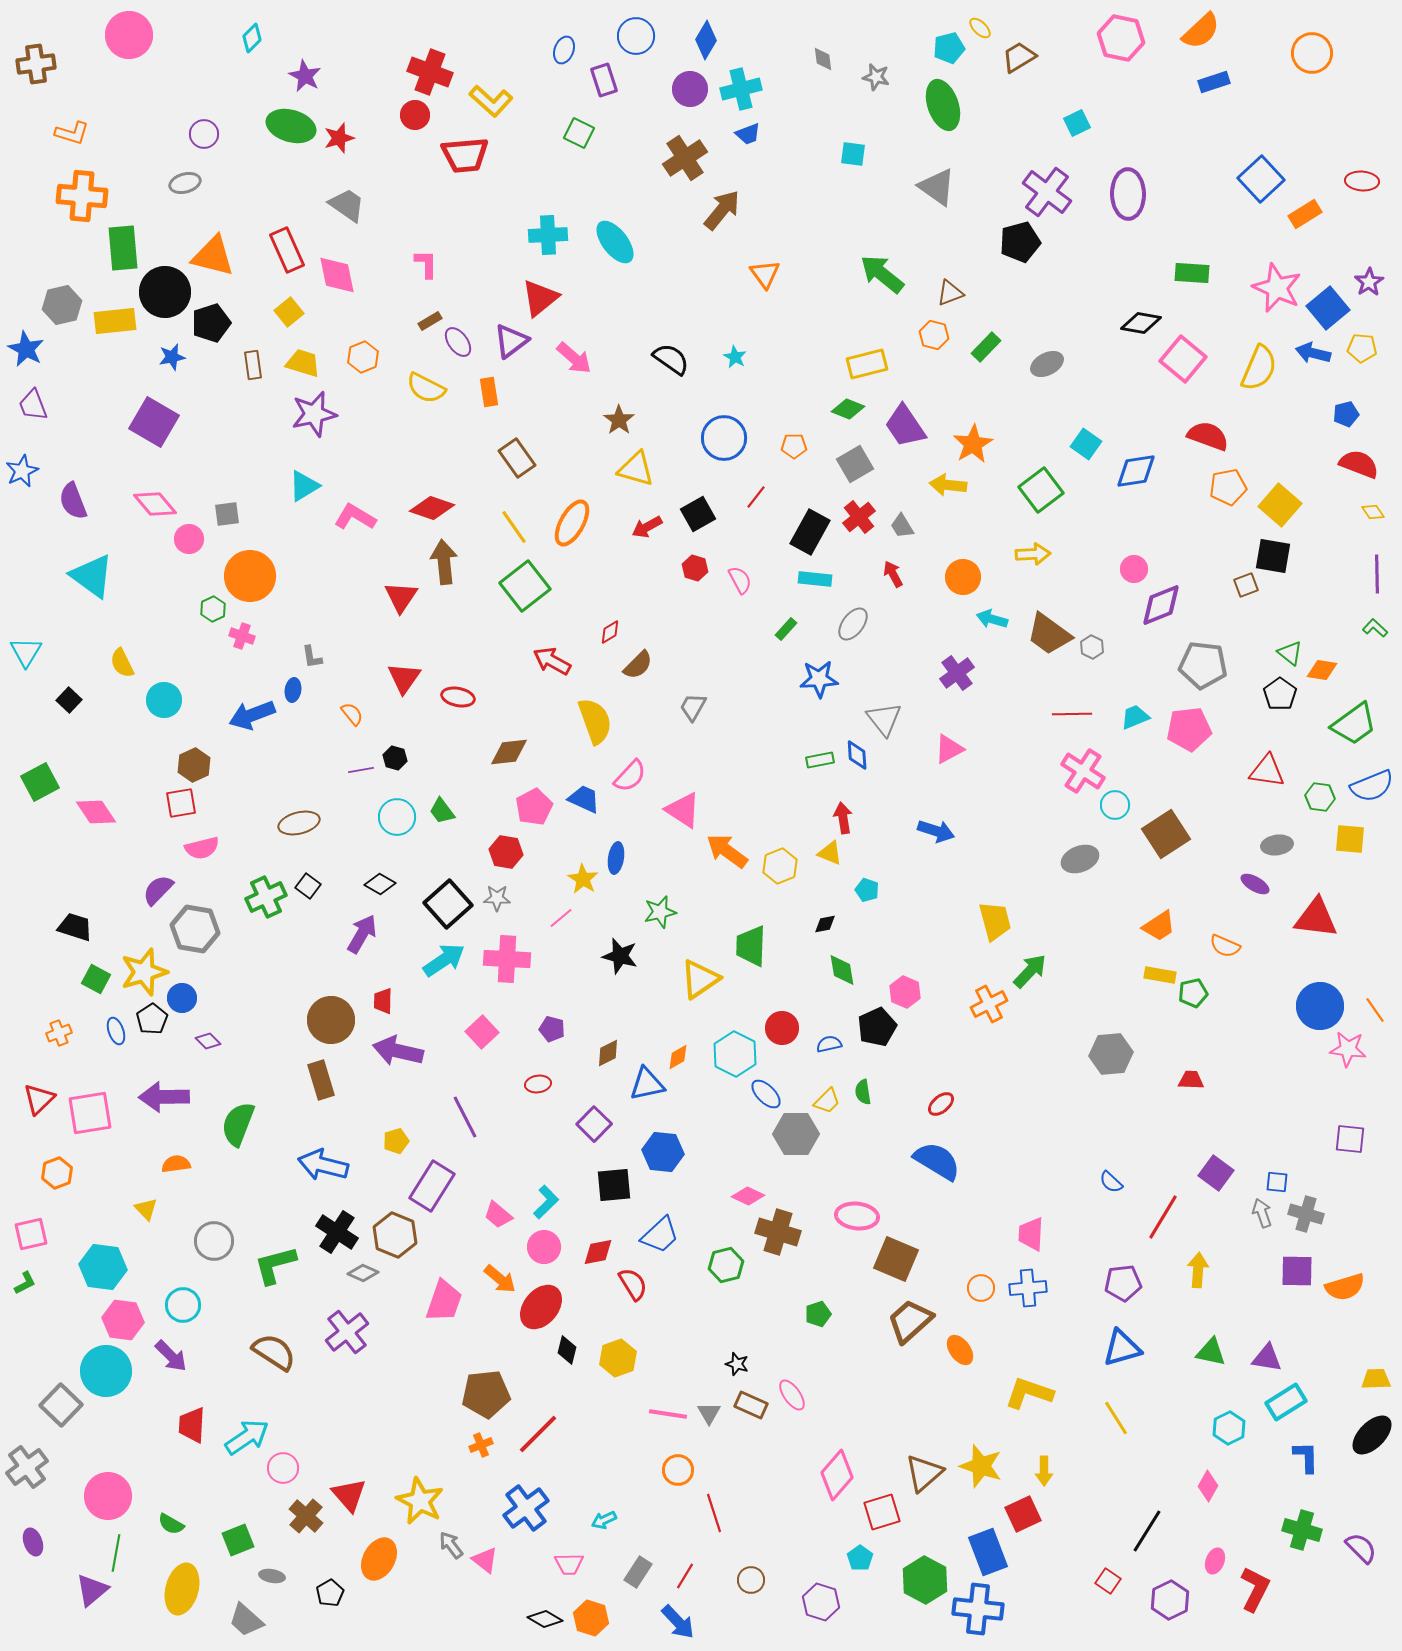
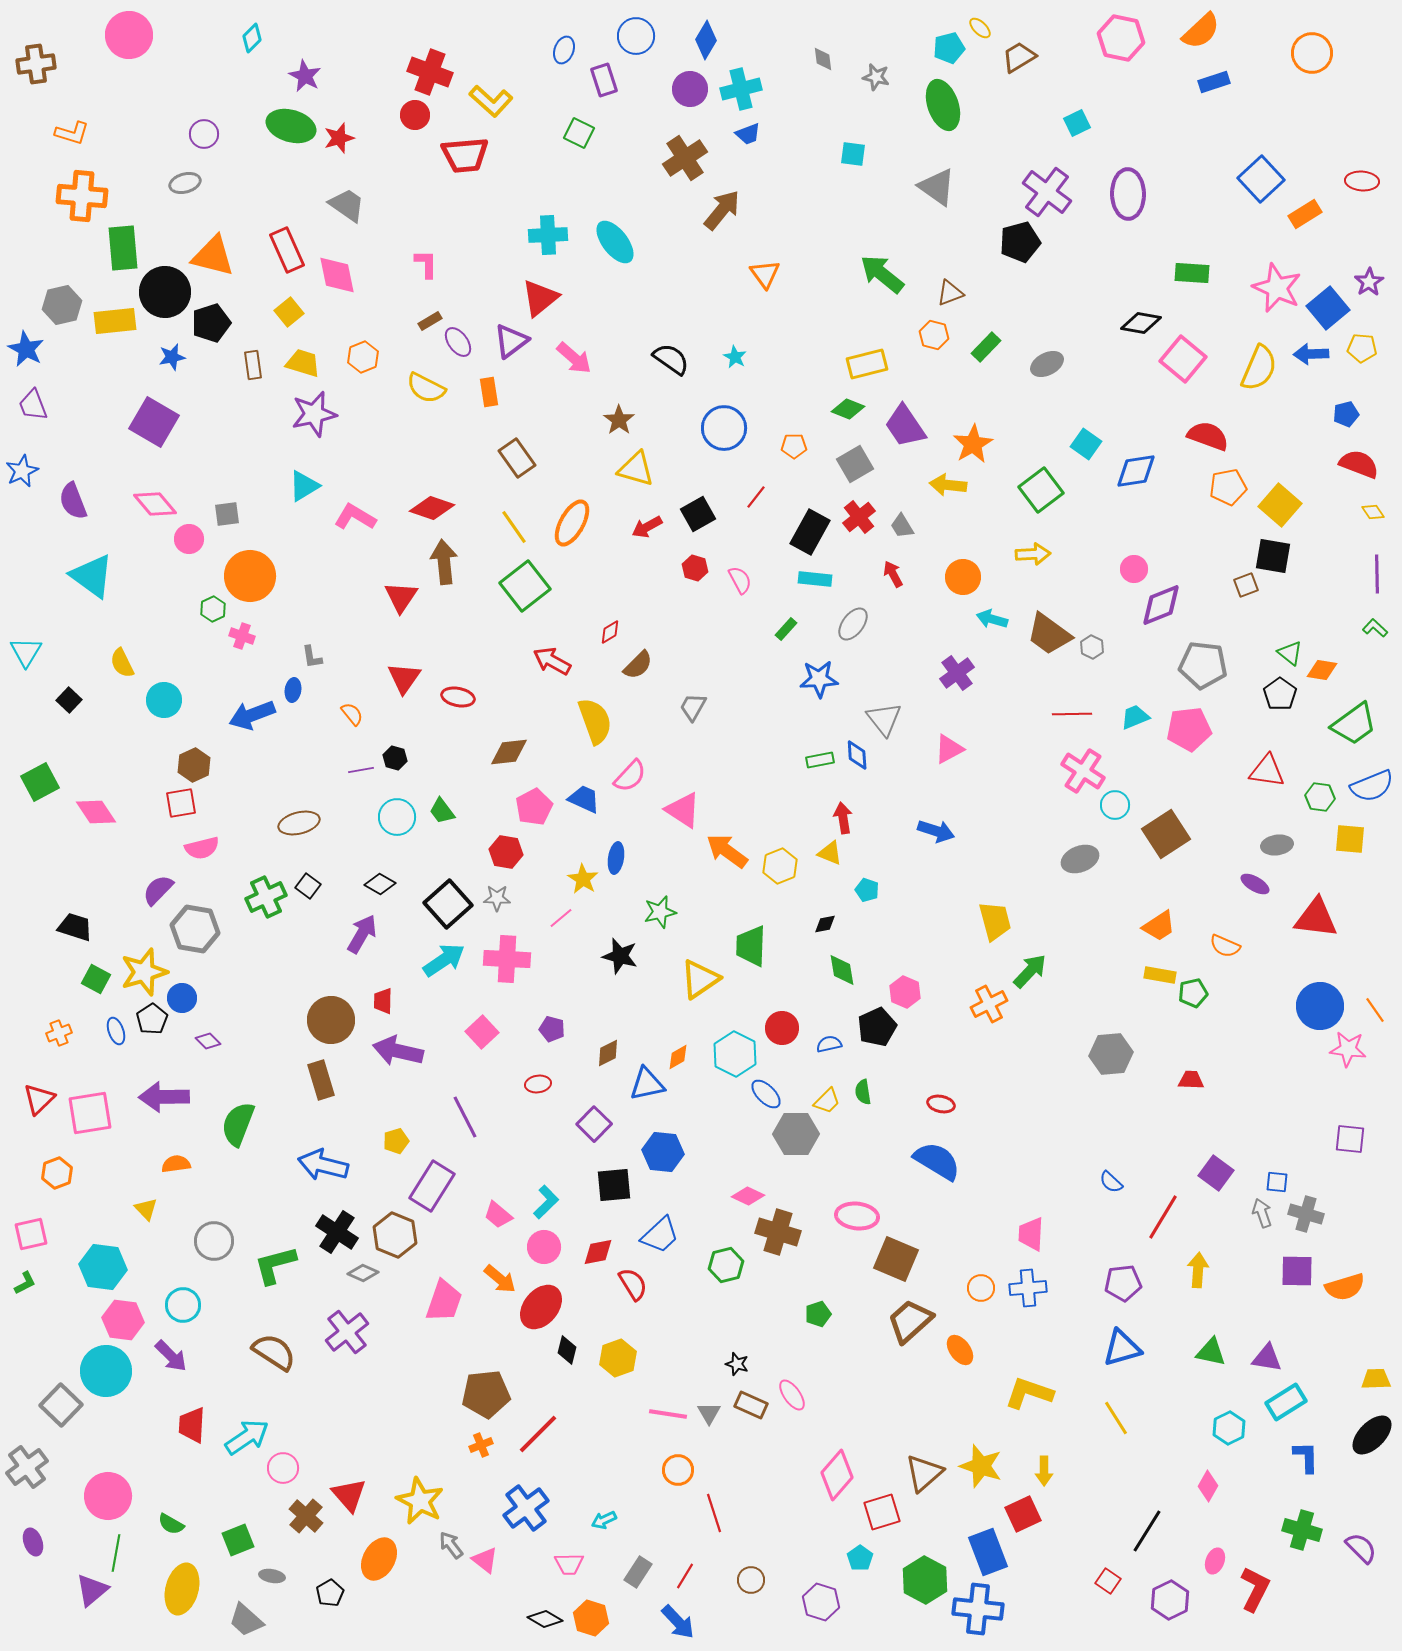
blue arrow at (1313, 353): moved 2 px left, 1 px down; rotated 16 degrees counterclockwise
blue circle at (724, 438): moved 10 px up
red ellipse at (941, 1104): rotated 52 degrees clockwise
